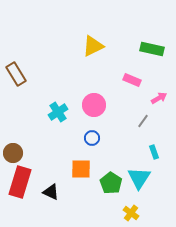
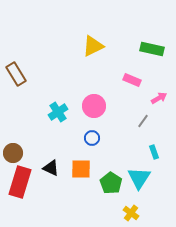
pink circle: moved 1 px down
black triangle: moved 24 px up
